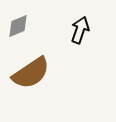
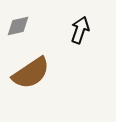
gray diamond: rotated 10 degrees clockwise
